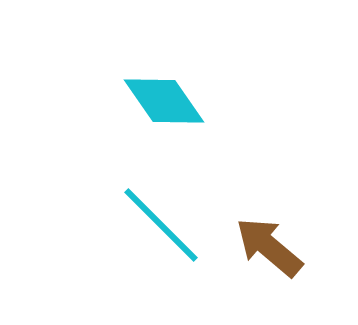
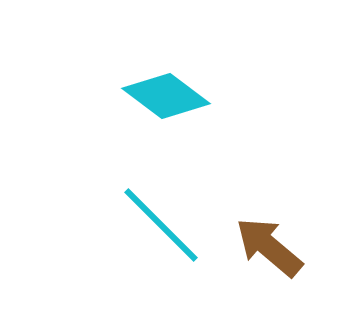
cyan diamond: moved 2 px right, 5 px up; rotated 18 degrees counterclockwise
